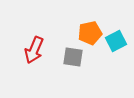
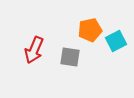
orange pentagon: moved 3 px up
gray square: moved 3 px left
